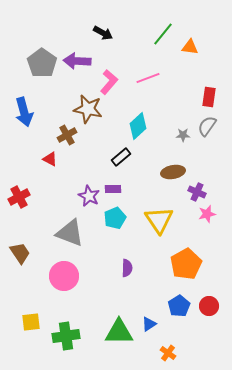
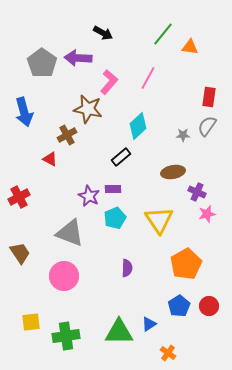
purple arrow: moved 1 px right, 3 px up
pink line: rotated 40 degrees counterclockwise
